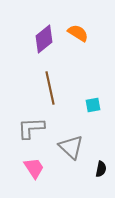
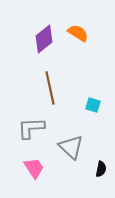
cyan square: rotated 28 degrees clockwise
